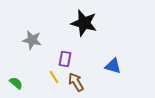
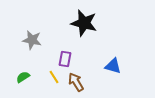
green semicircle: moved 7 px right, 6 px up; rotated 72 degrees counterclockwise
